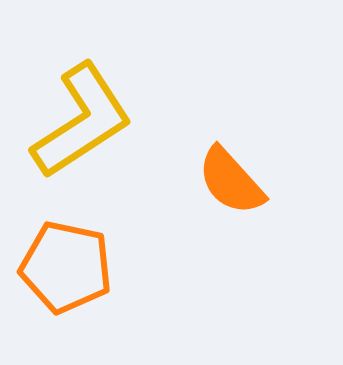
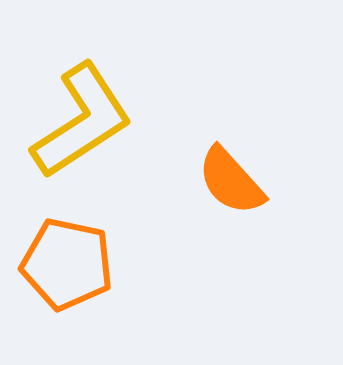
orange pentagon: moved 1 px right, 3 px up
